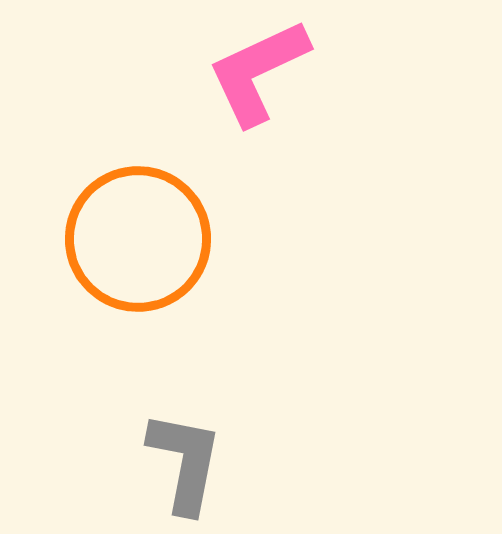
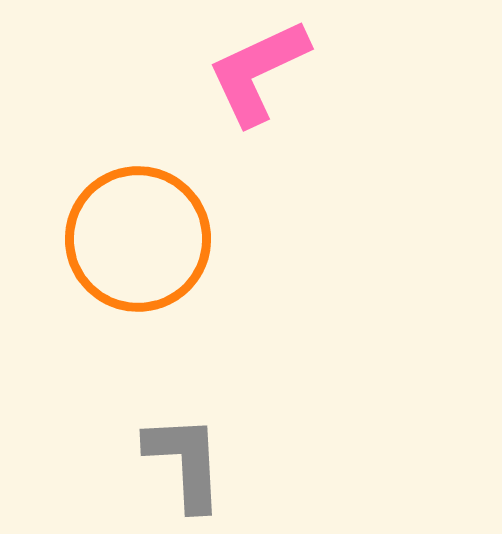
gray L-shape: rotated 14 degrees counterclockwise
